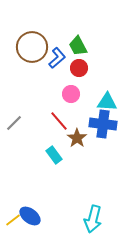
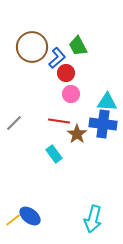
red circle: moved 13 px left, 5 px down
red line: rotated 40 degrees counterclockwise
brown star: moved 4 px up
cyan rectangle: moved 1 px up
